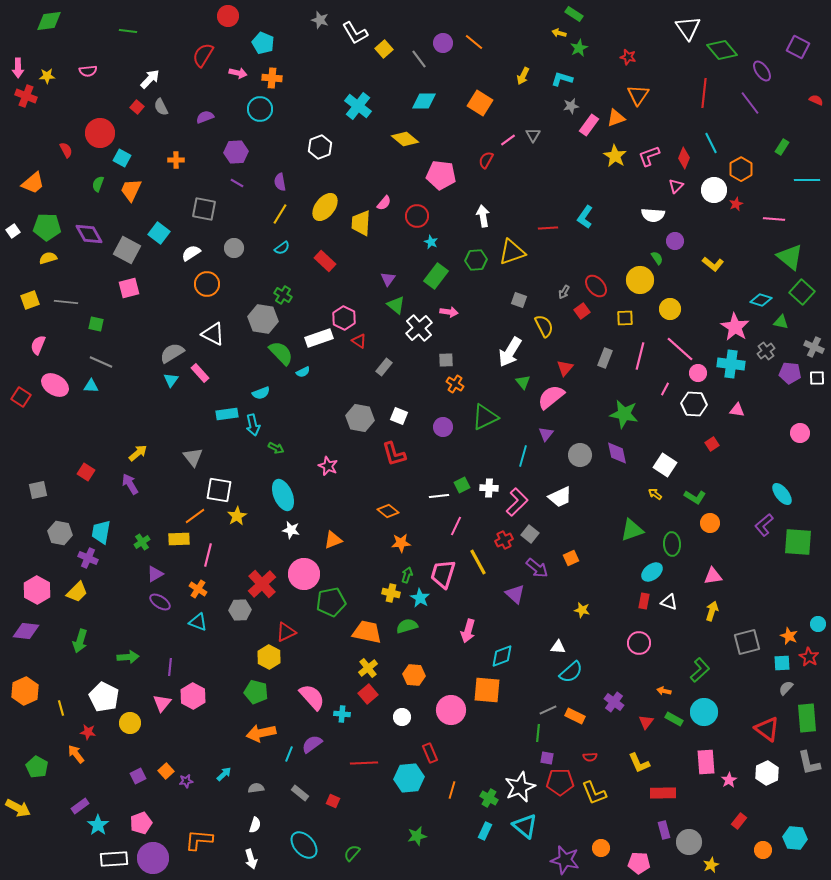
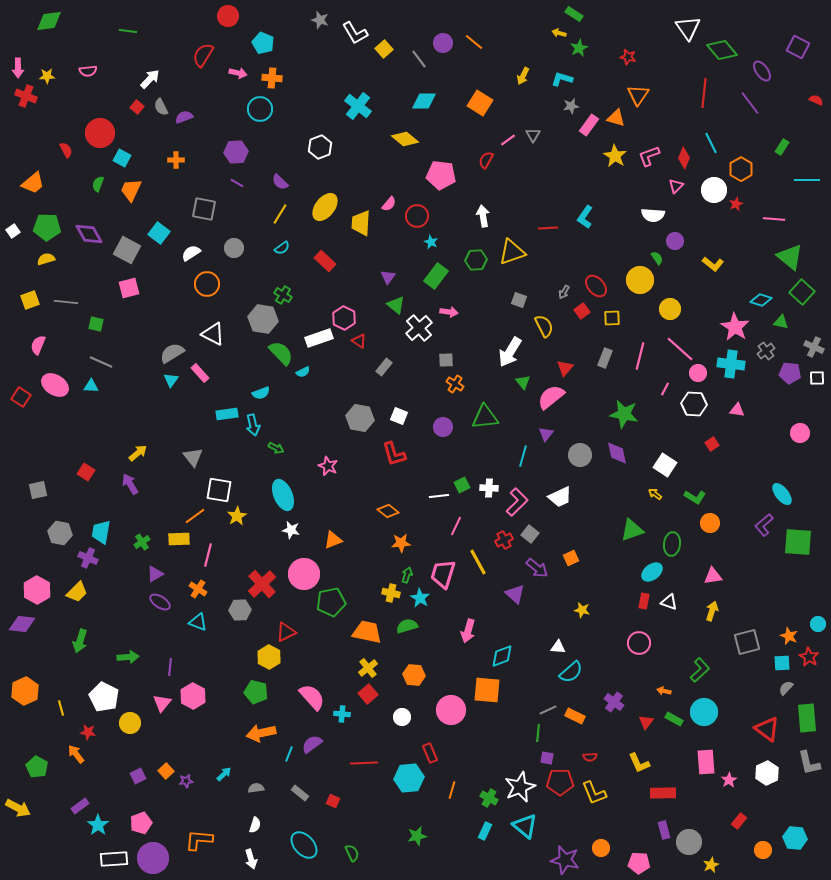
purple semicircle at (205, 117): moved 21 px left
orange triangle at (616, 118): rotated 36 degrees clockwise
purple semicircle at (280, 182): rotated 36 degrees counterclockwise
pink semicircle at (384, 203): moved 5 px right, 1 px down
yellow semicircle at (48, 258): moved 2 px left, 1 px down
purple triangle at (388, 279): moved 2 px up
yellow square at (625, 318): moved 13 px left
green triangle at (485, 417): rotated 20 degrees clockwise
green ellipse at (672, 544): rotated 10 degrees clockwise
purple diamond at (26, 631): moved 4 px left, 7 px up
green semicircle at (352, 853): rotated 114 degrees clockwise
